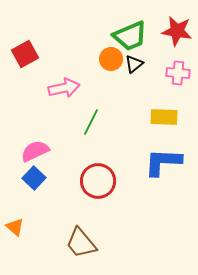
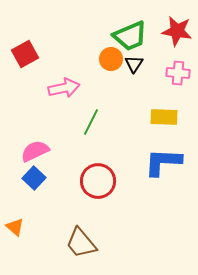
black triangle: rotated 18 degrees counterclockwise
